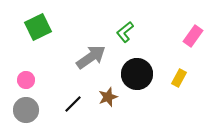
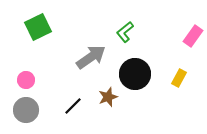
black circle: moved 2 px left
black line: moved 2 px down
